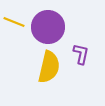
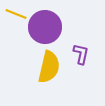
yellow line: moved 2 px right, 8 px up
purple circle: moved 3 px left
